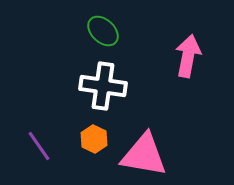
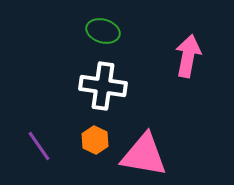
green ellipse: rotated 28 degrees counterclockwise
orange hexagon: moved 1 px right, 1 px down
